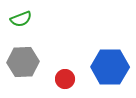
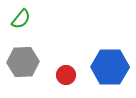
green semicircle: rotated 30 degrees counterclockwise
red circle: moved 1 px right, 4 px up
